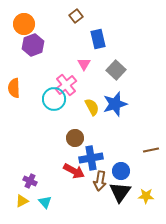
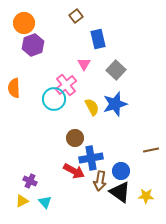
orange circle: moved 1 px up
black triangle: rotated 30 degrees counterclockwise
